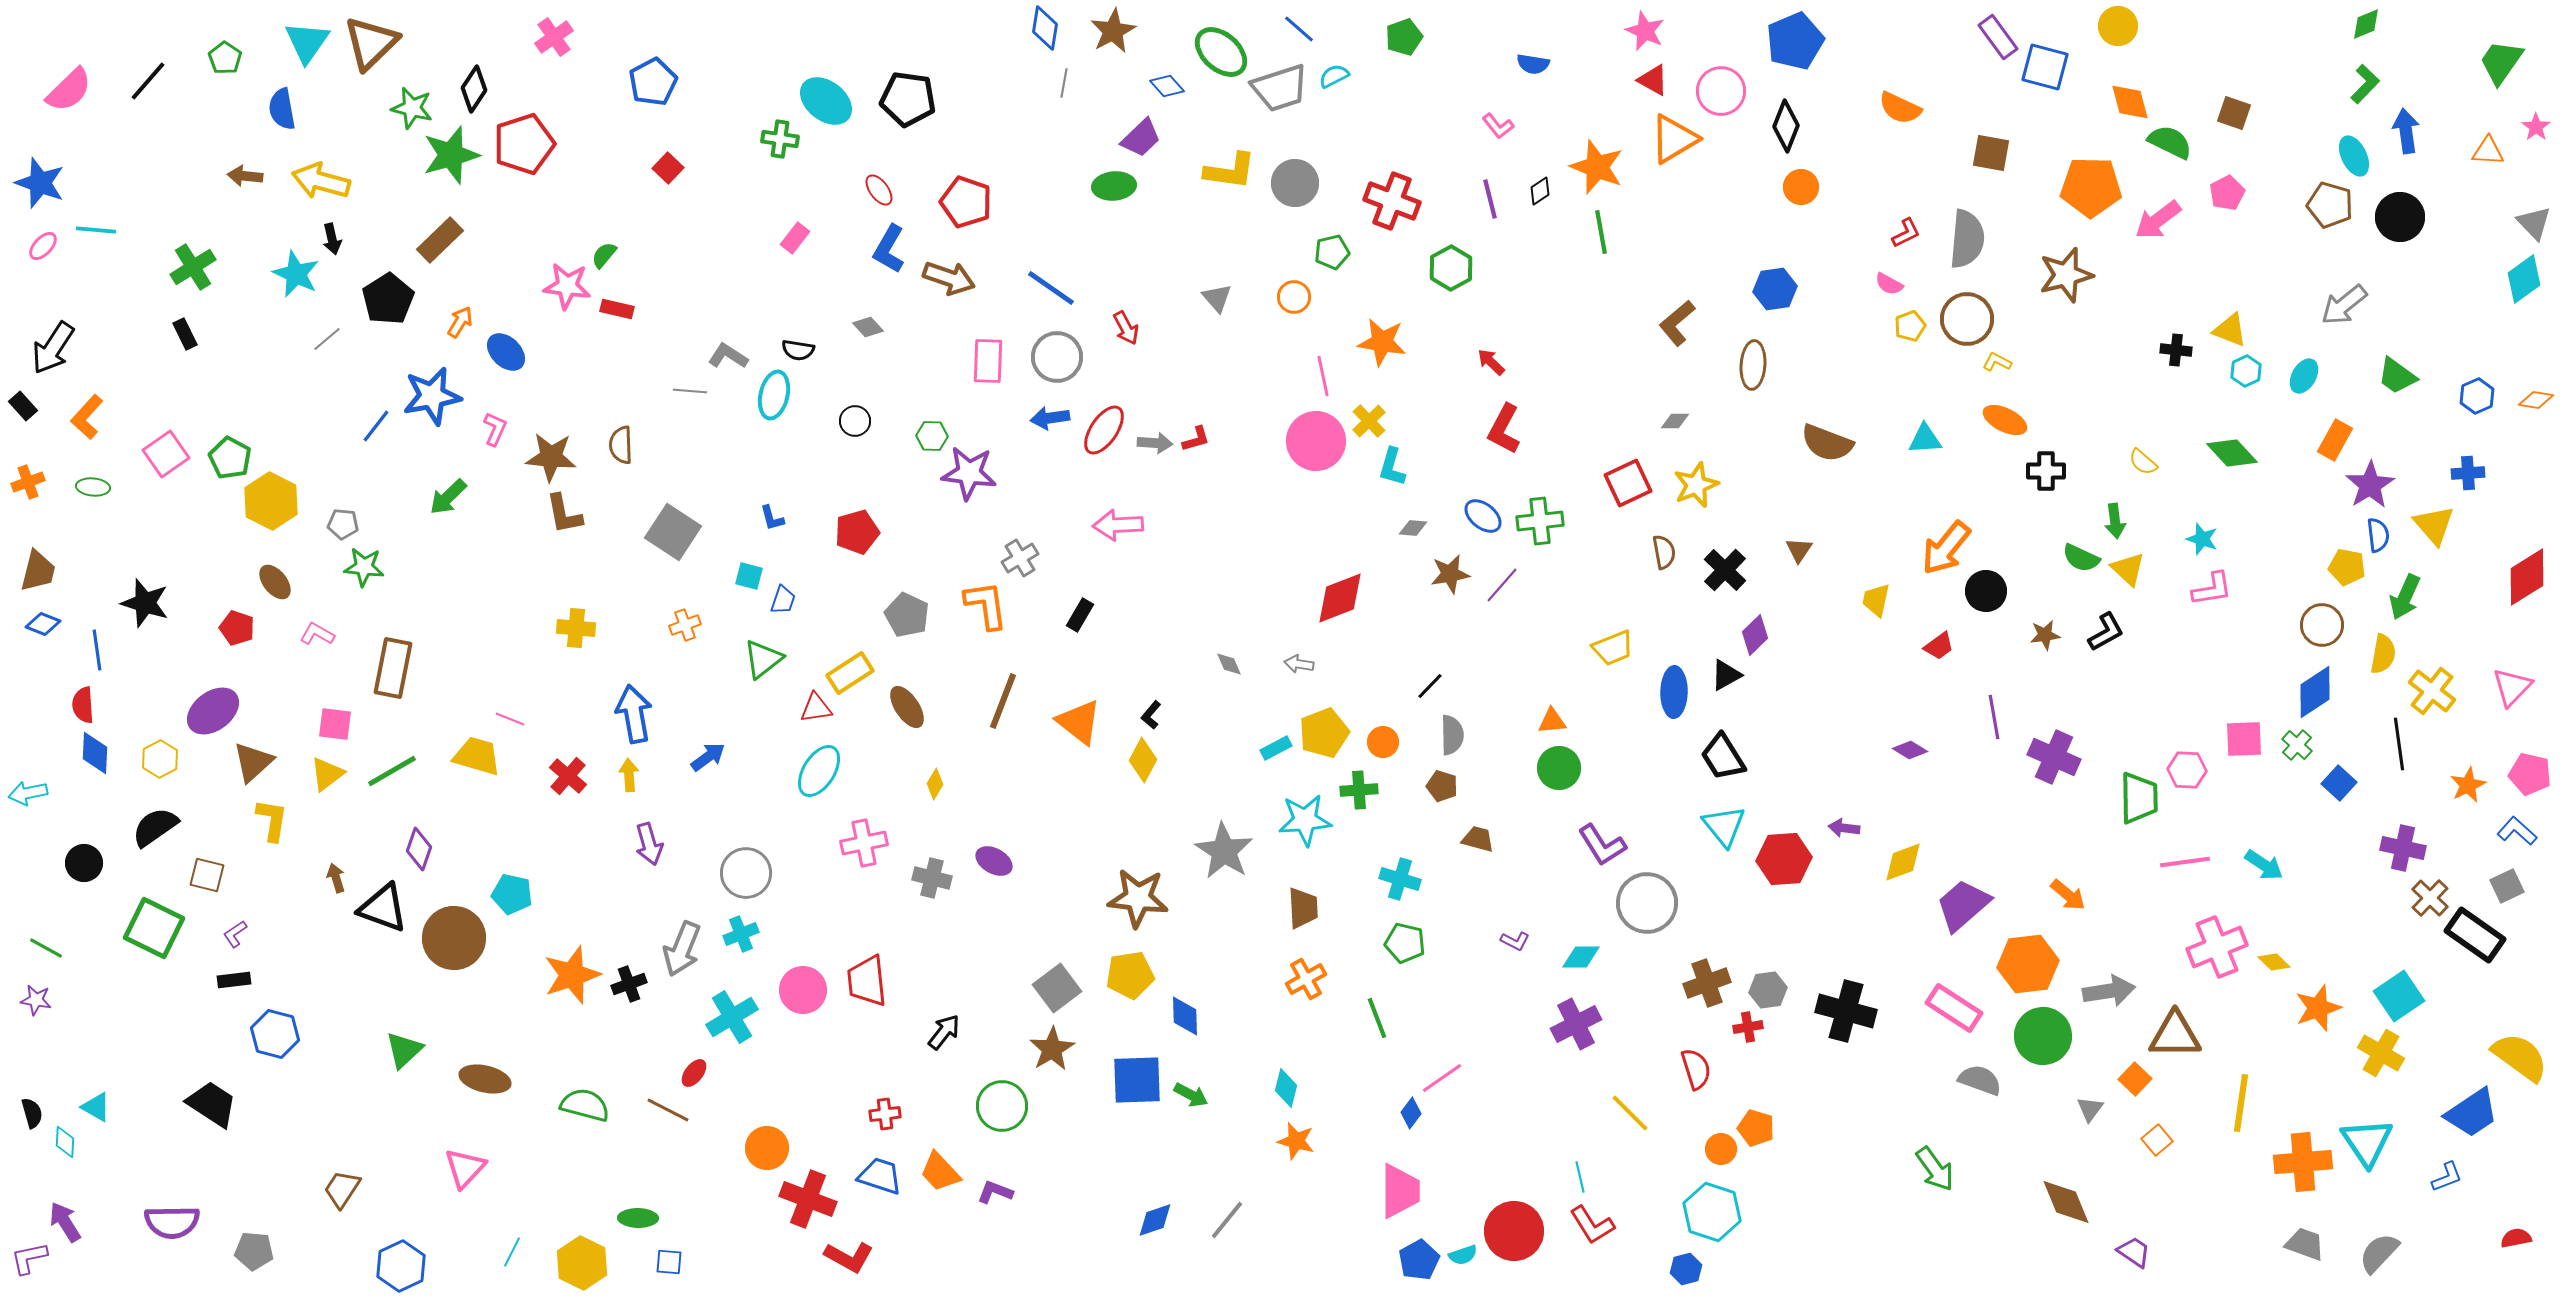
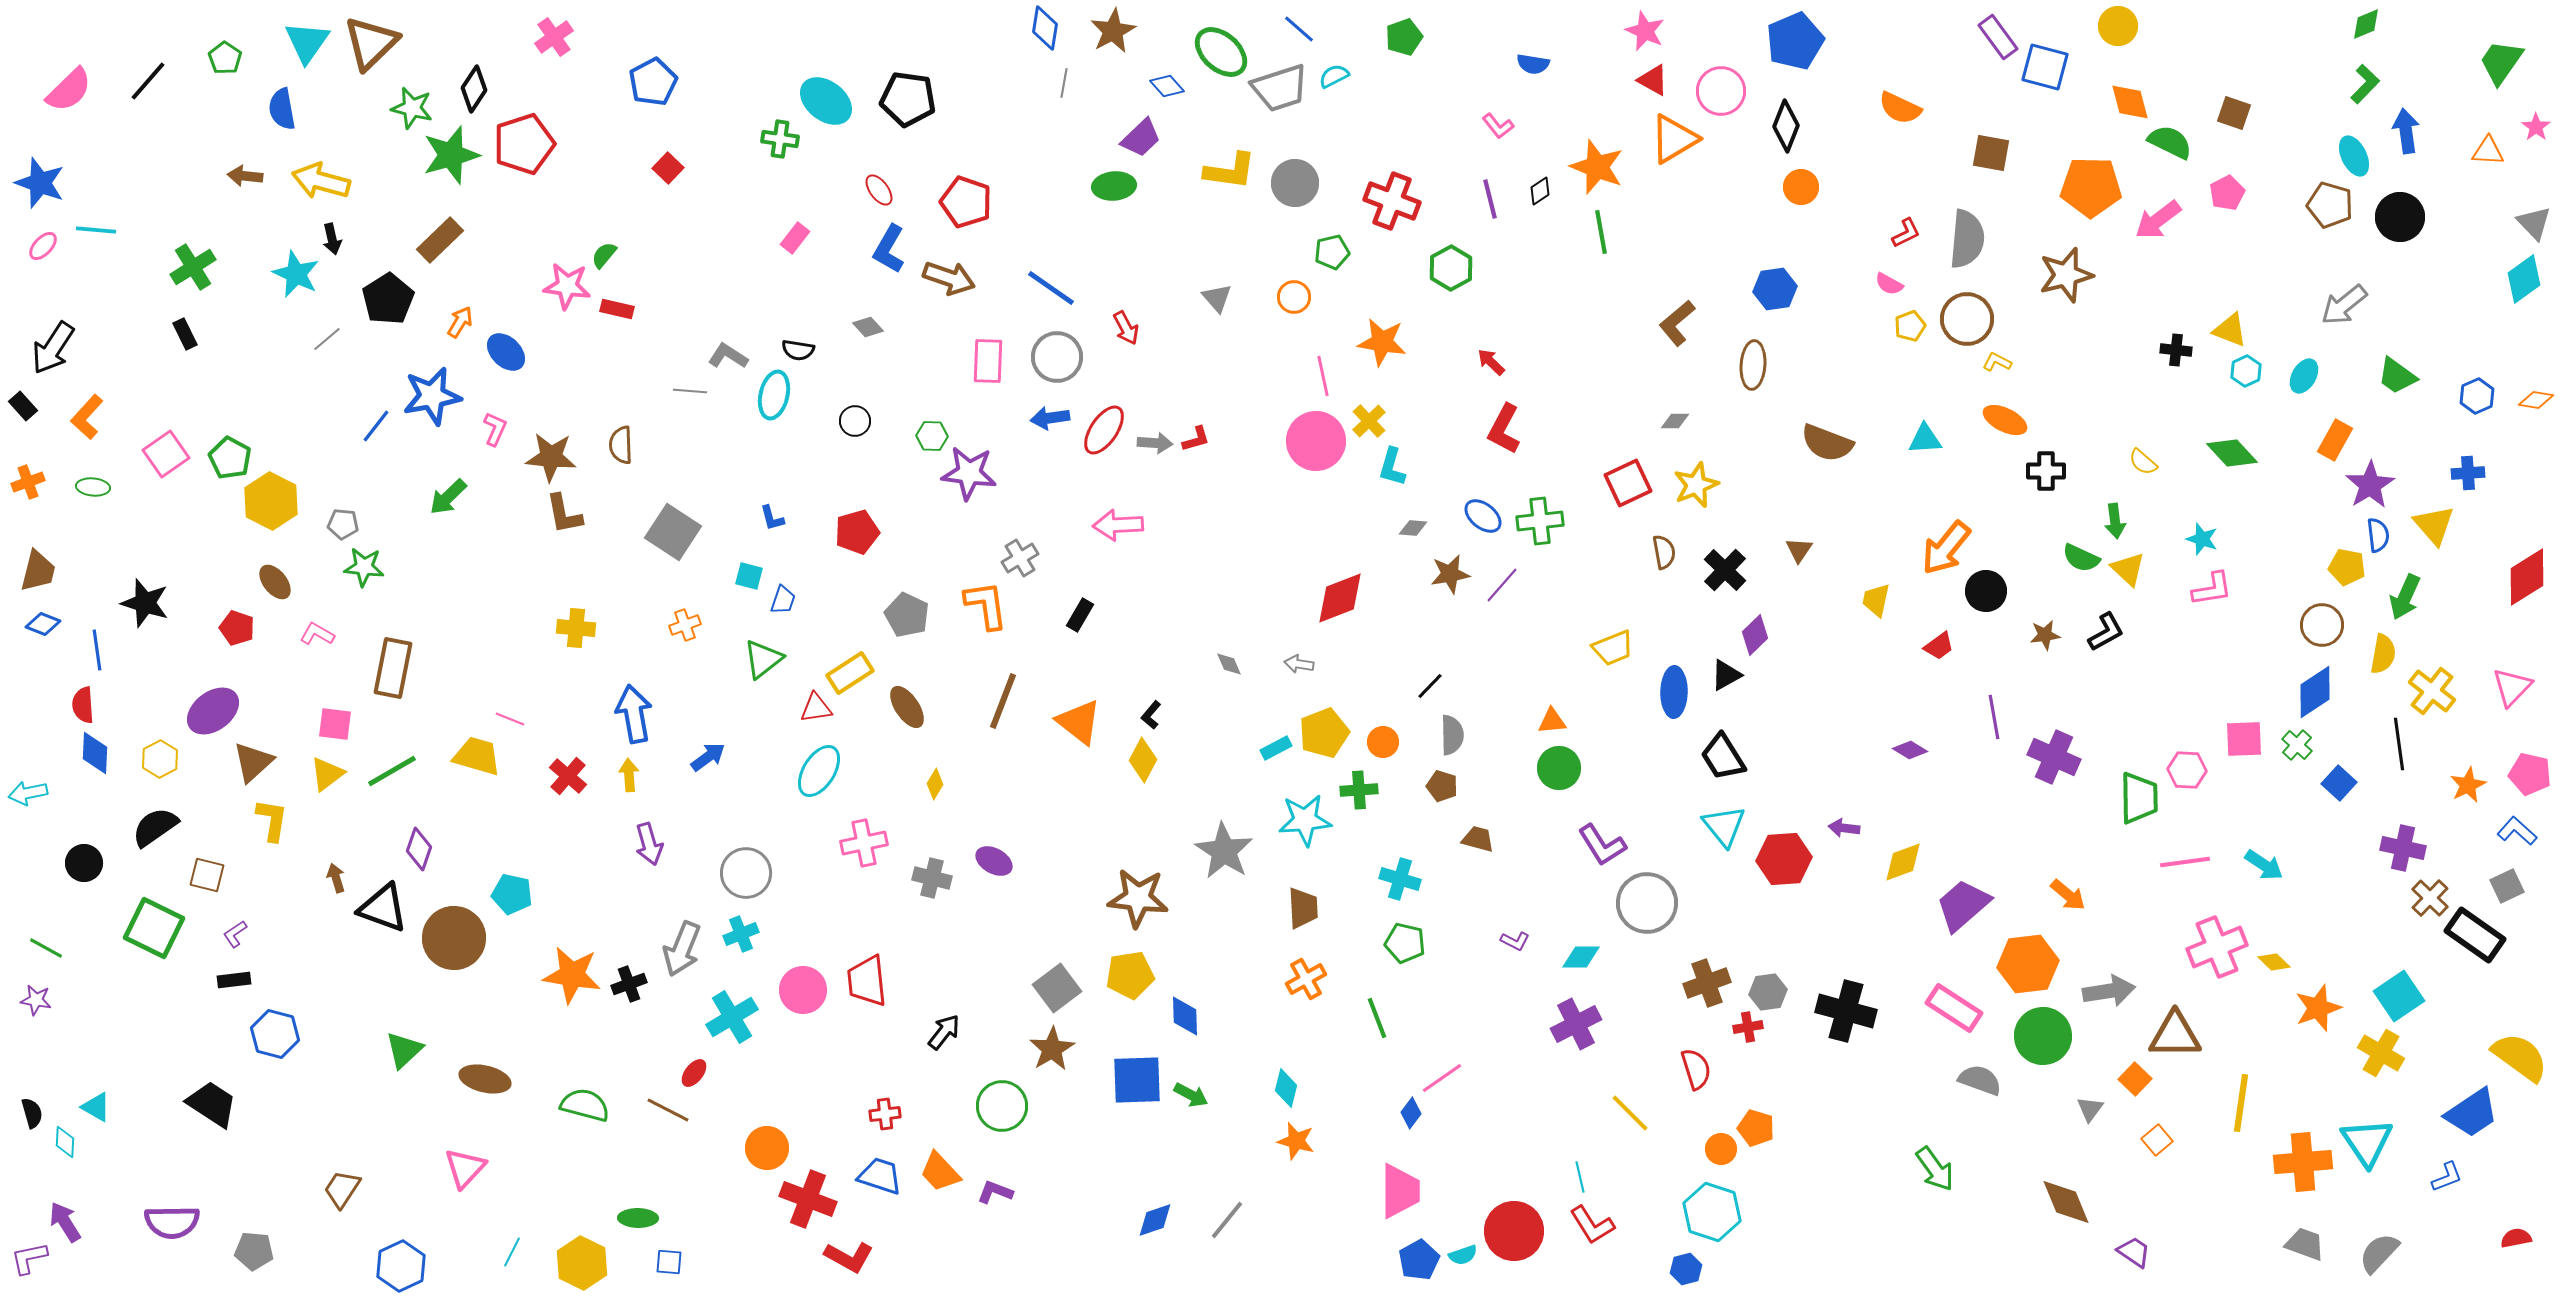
orange star at (572, 975): rotated 28 degrees clockwise
gray hexagon at (1768, 990): moved 2 px down
